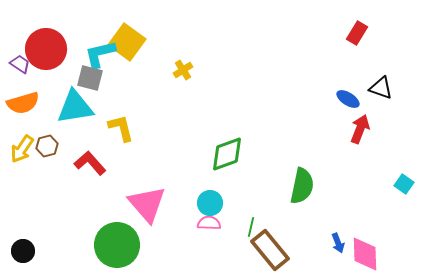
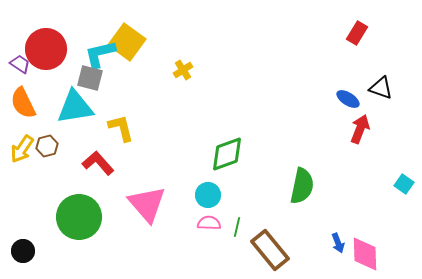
orange semicircle: rotated 80 degrees clockwise
red L-shape: moved 8 px right
cyan circle: moved 2 px left, 8 px up
green line: moved 14 px left
green circle: moved 38 px left, 28 px up
